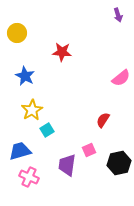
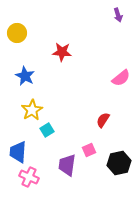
blue trapezoid: moved 2 px left, 1 px down; rotated 70 degrees counterclockwise
